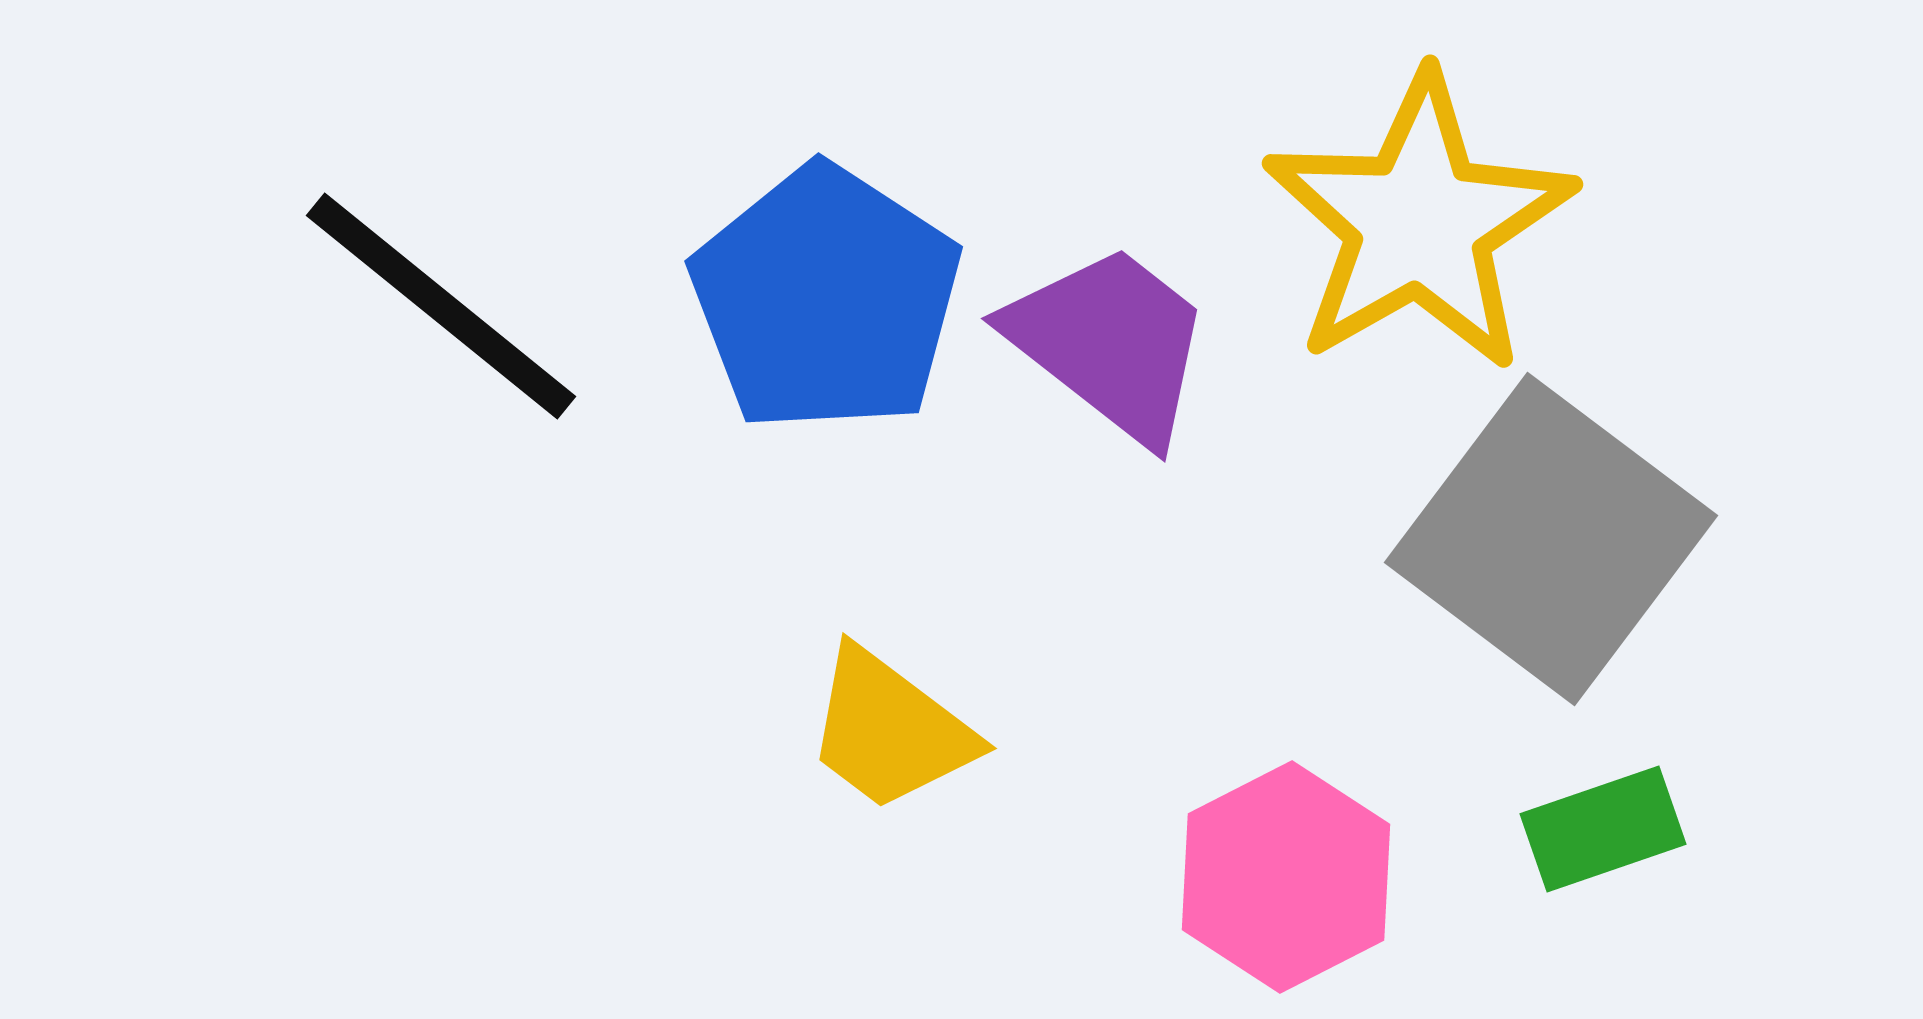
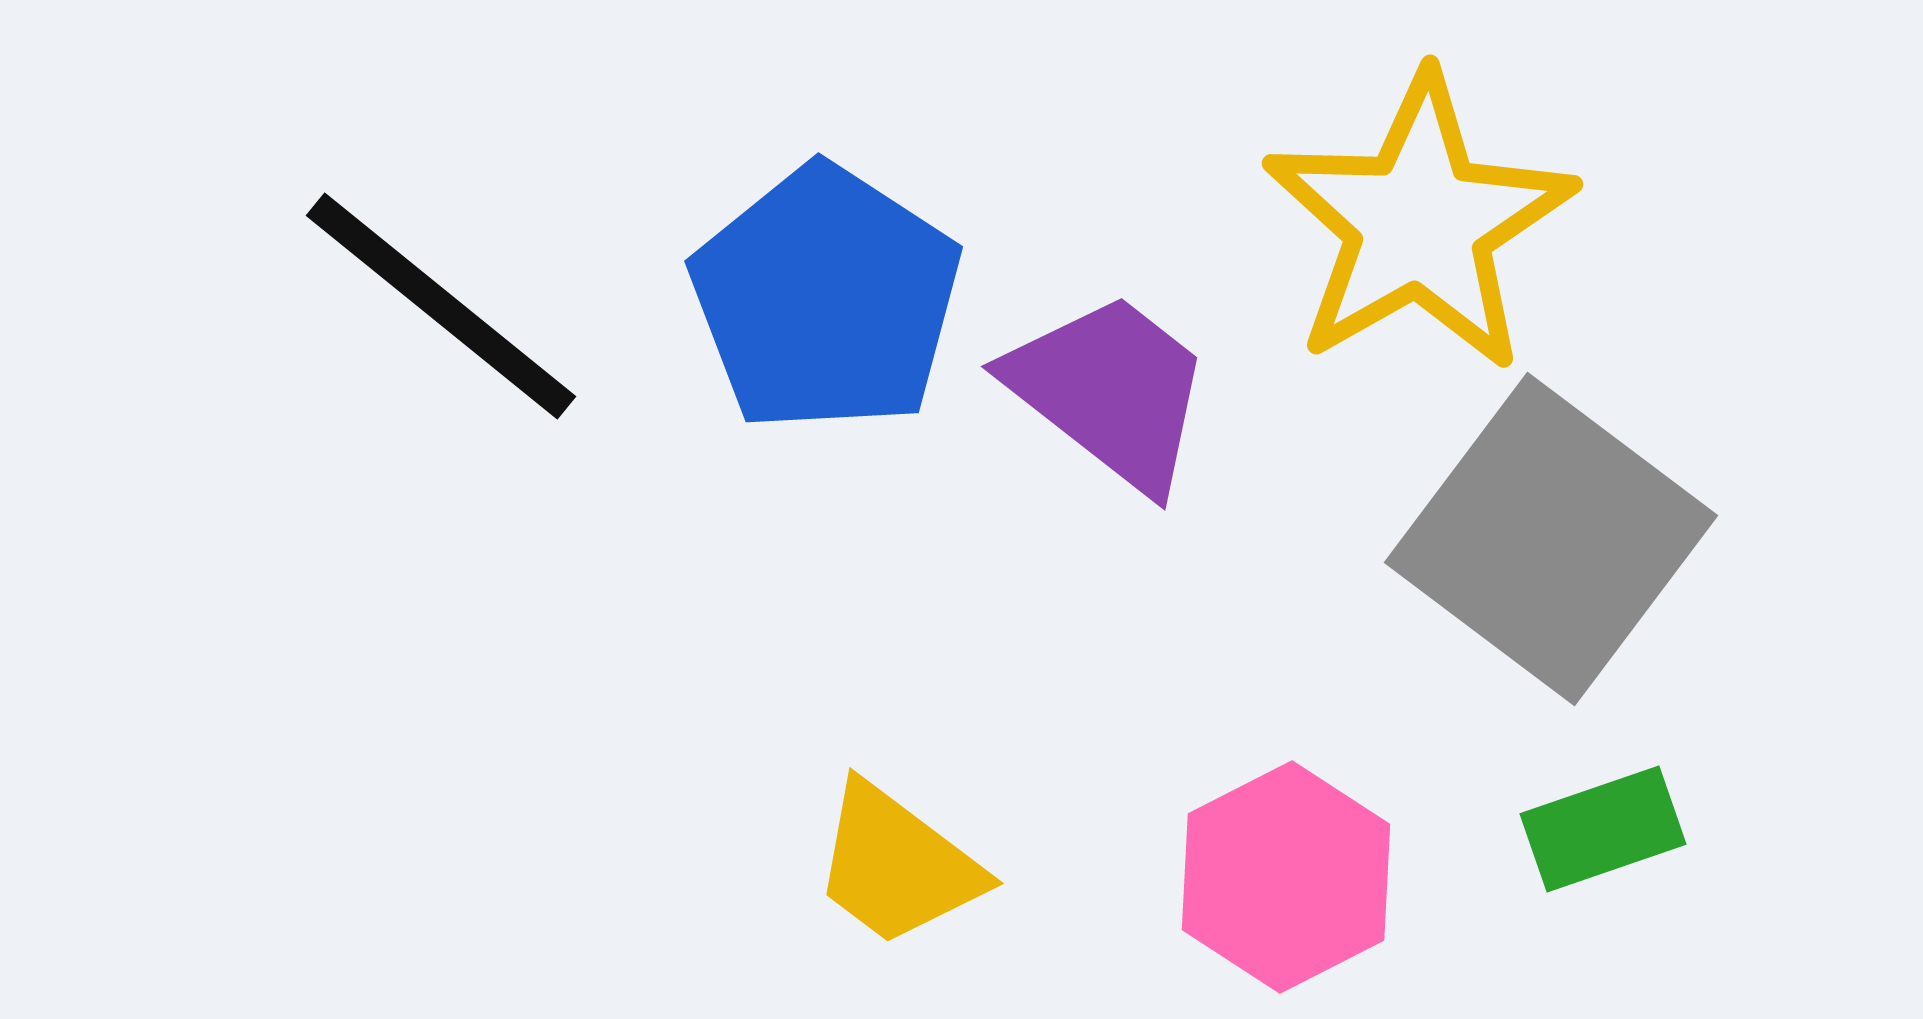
purple trapezoid: moved 48 px down
yellow trapezoid: moved 7 px right, 135 px down
